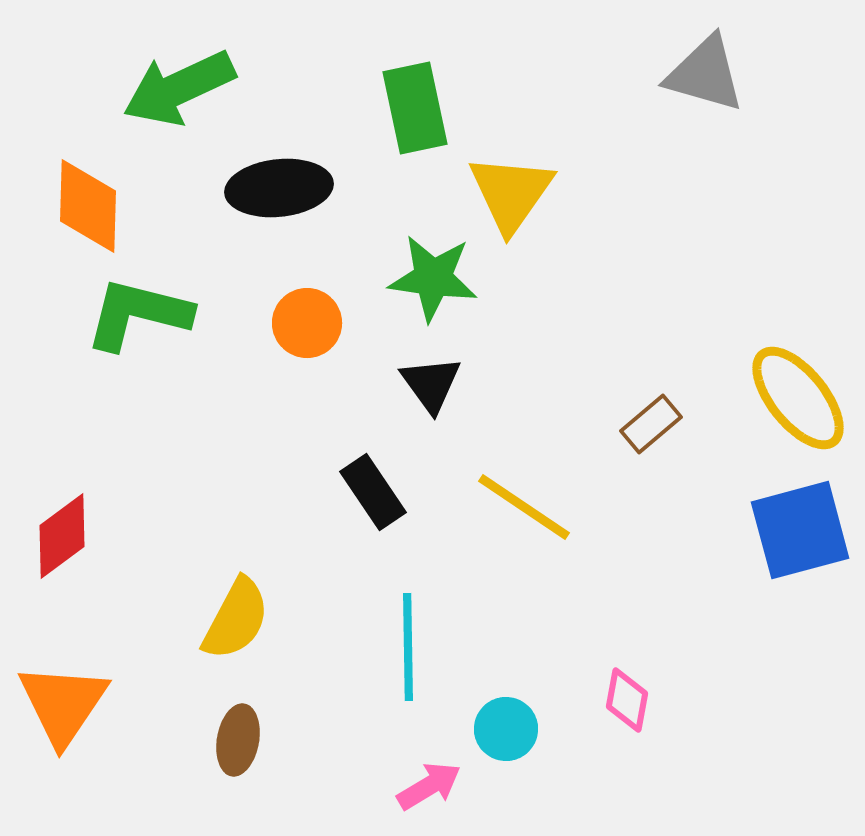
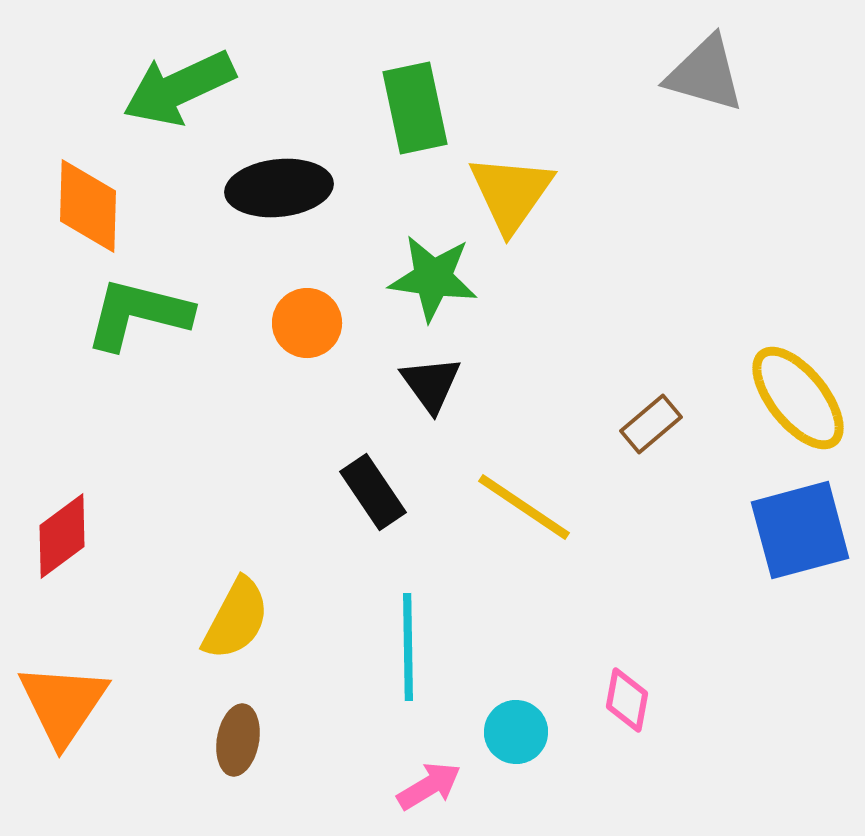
cyan circle: moved 10 px right, 3 px down
